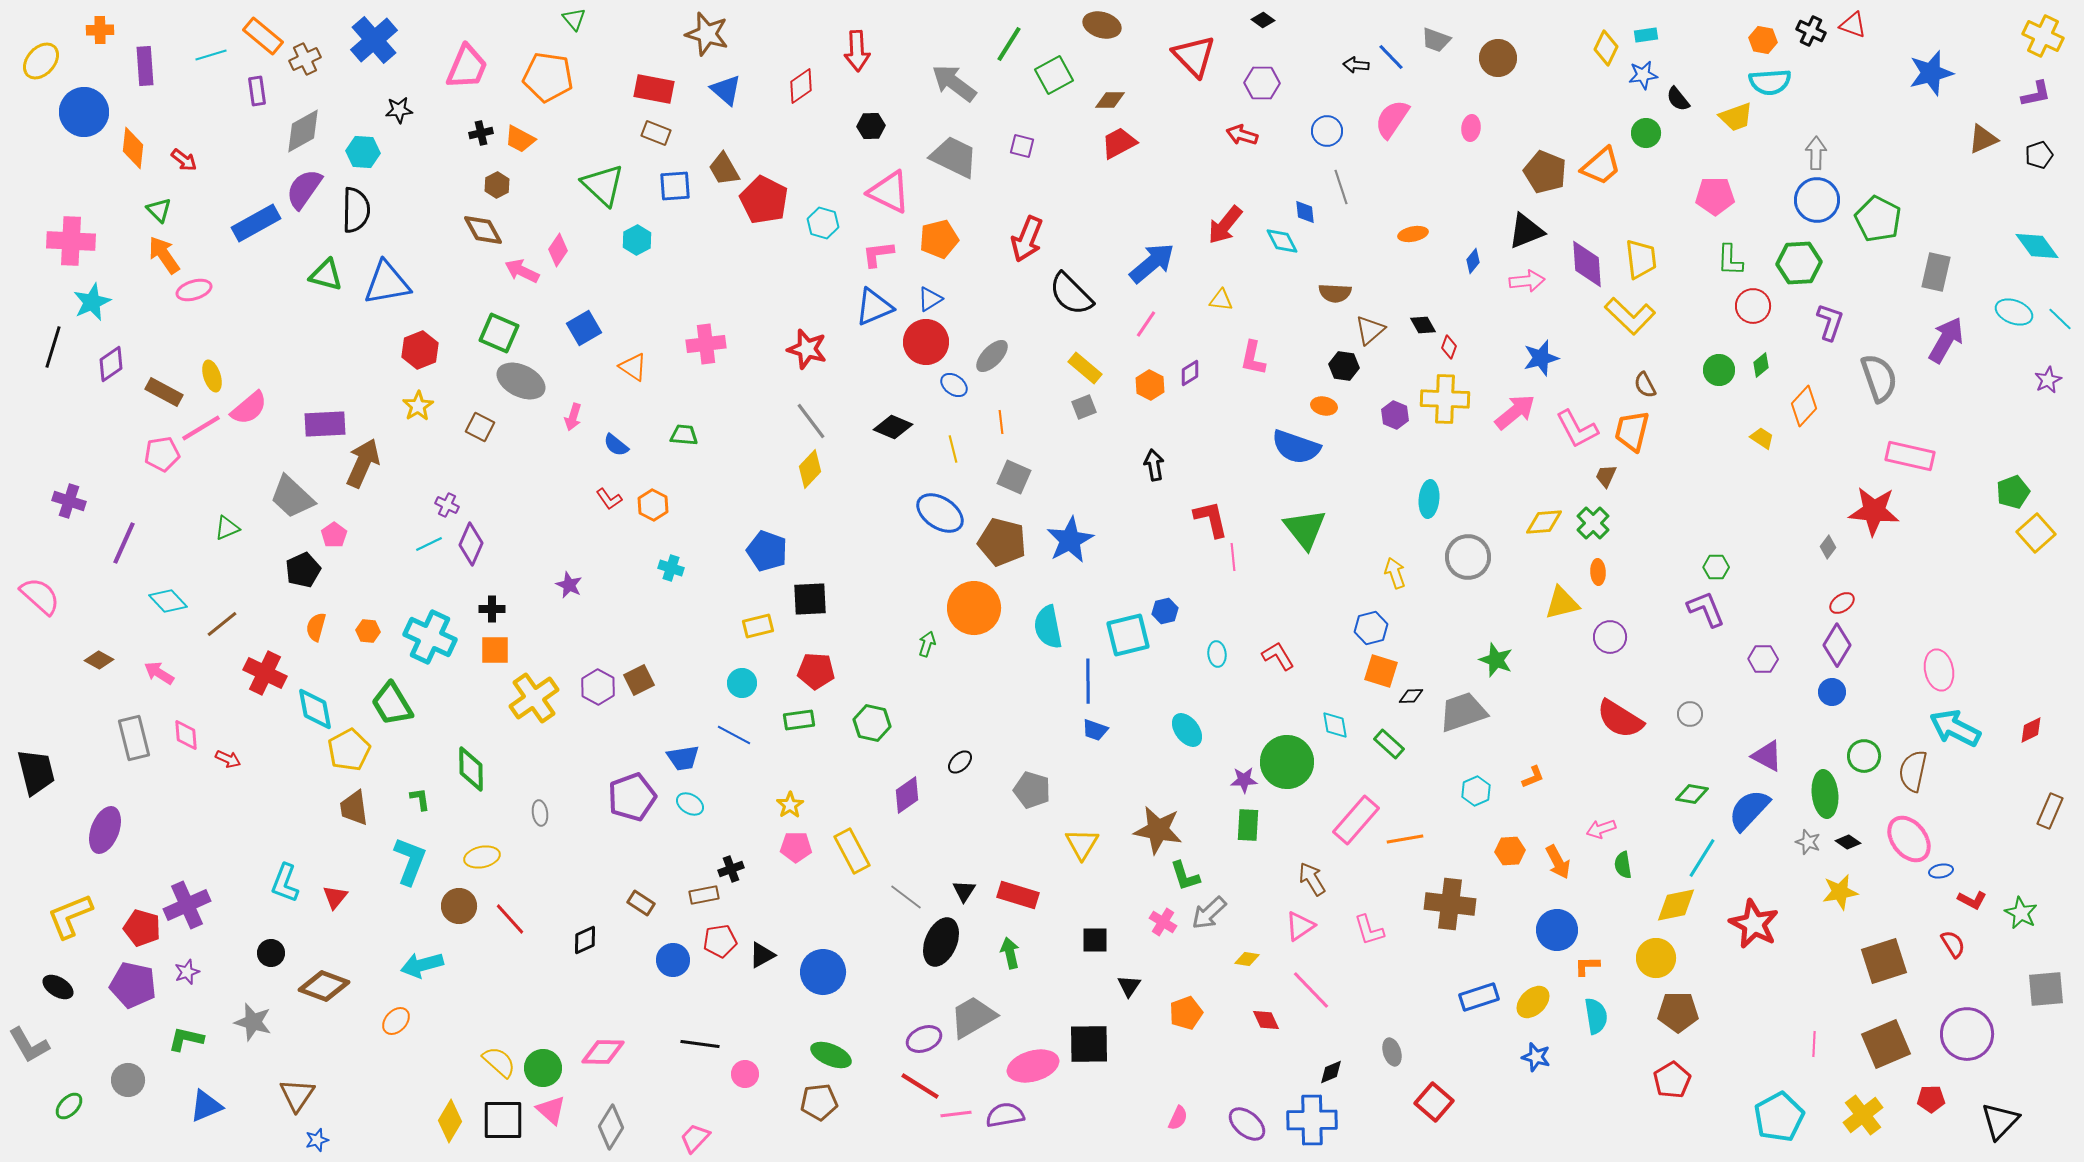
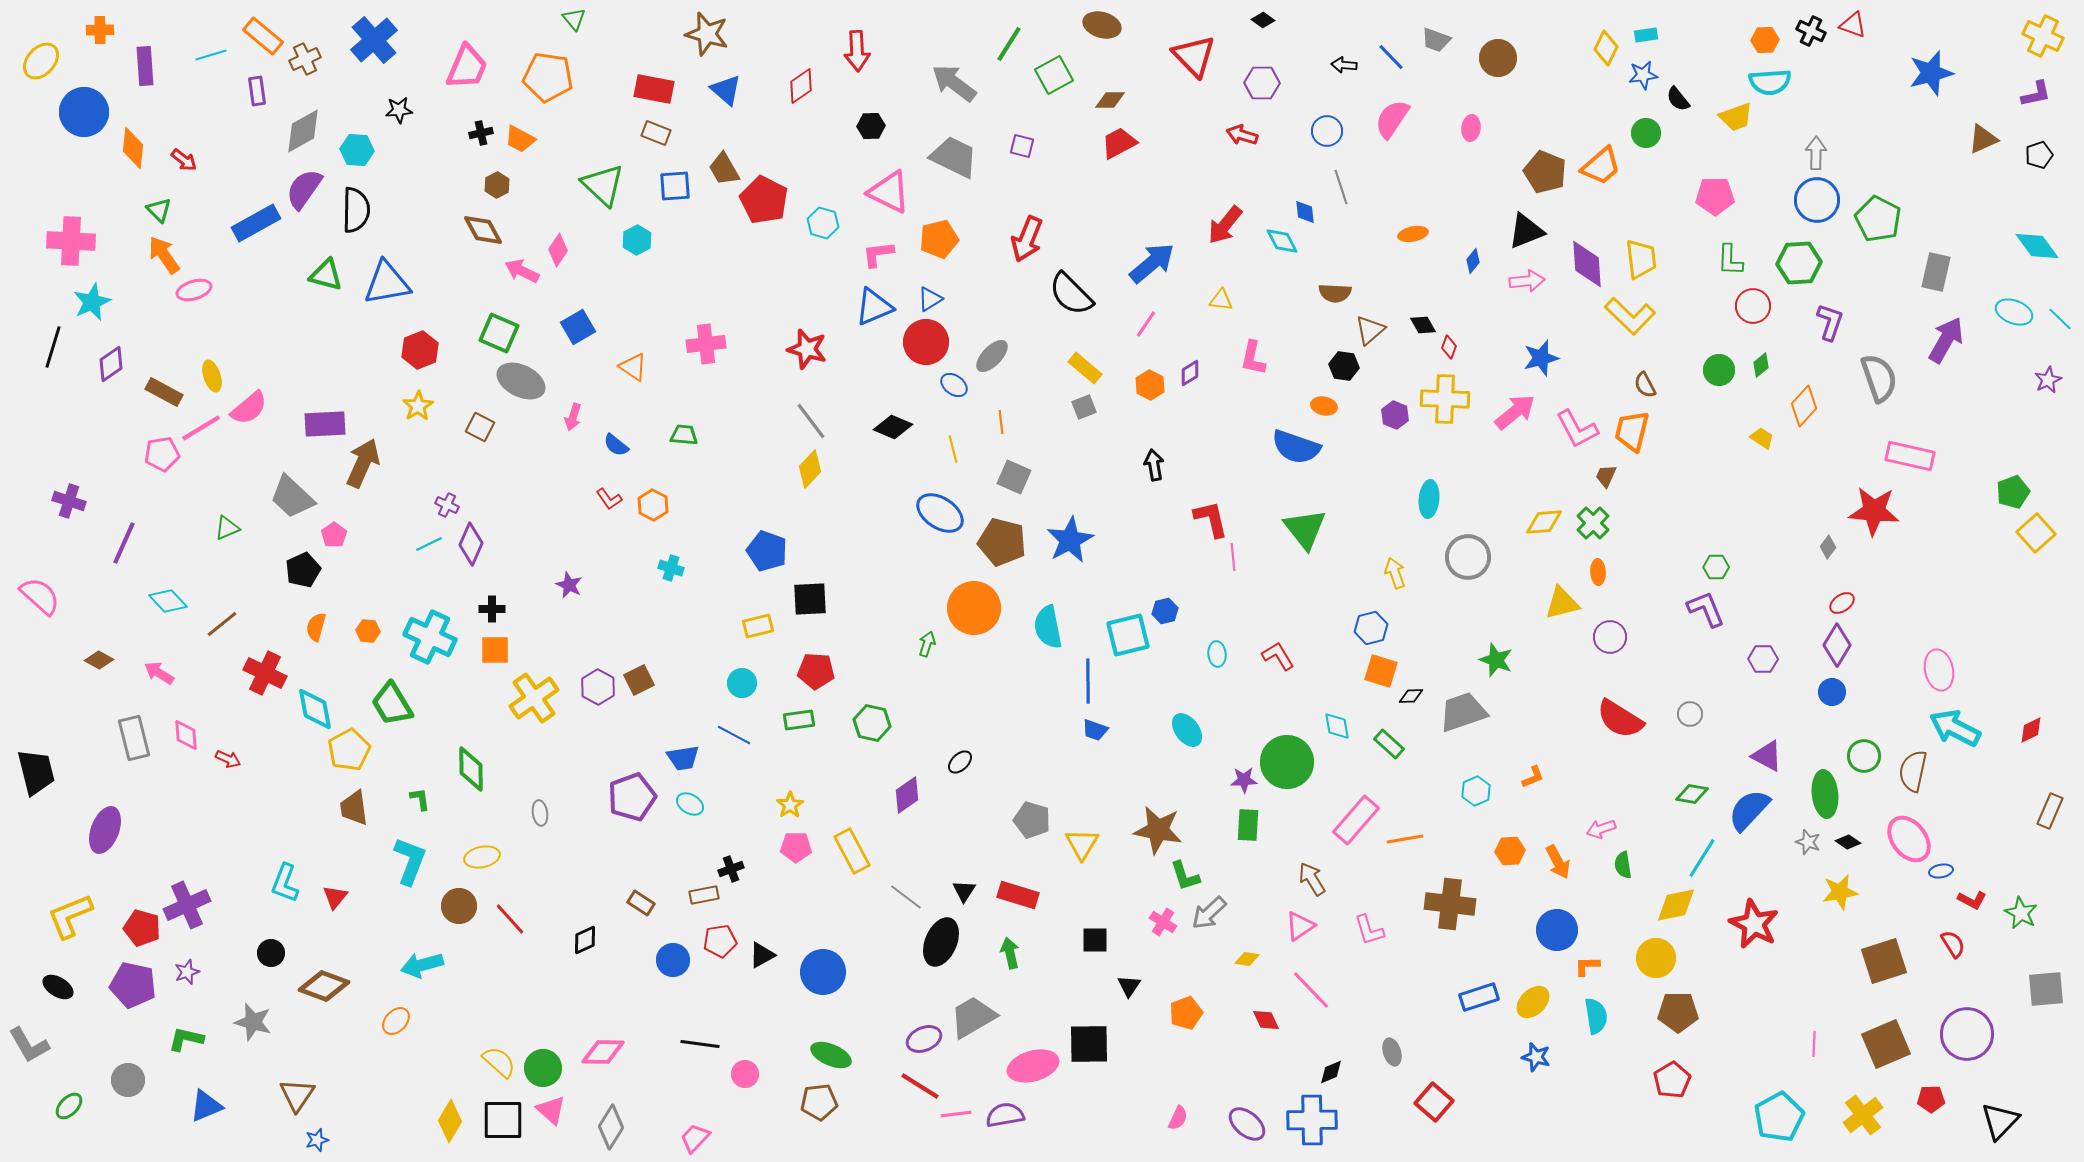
orange hexagon at (1763, 40): moved 2 px right; rotated 12 degrees counterclockwise
black arrow at (1356, 65): moved 12 px left
cyan hexagon at (363, 152): moved 6 px left, 2 px up
blue square at (584, 328): moved 6 px left, 1 px up
cyan diamond at (1335, 725): moved 2 px right, 1 px down
gray pentagon at (1032, 790): moved 30 px down
